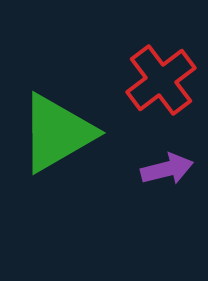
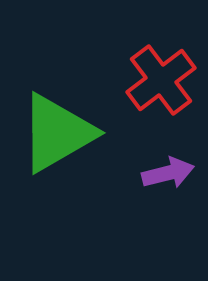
purple arrow: moved 1 px right, 4 px down
